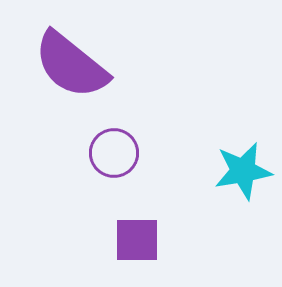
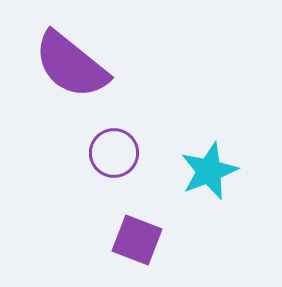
cyan star: moved 34 px left; rotated 12 degrees counterclockwise
purple square: rotated 21 degrees clockwise
